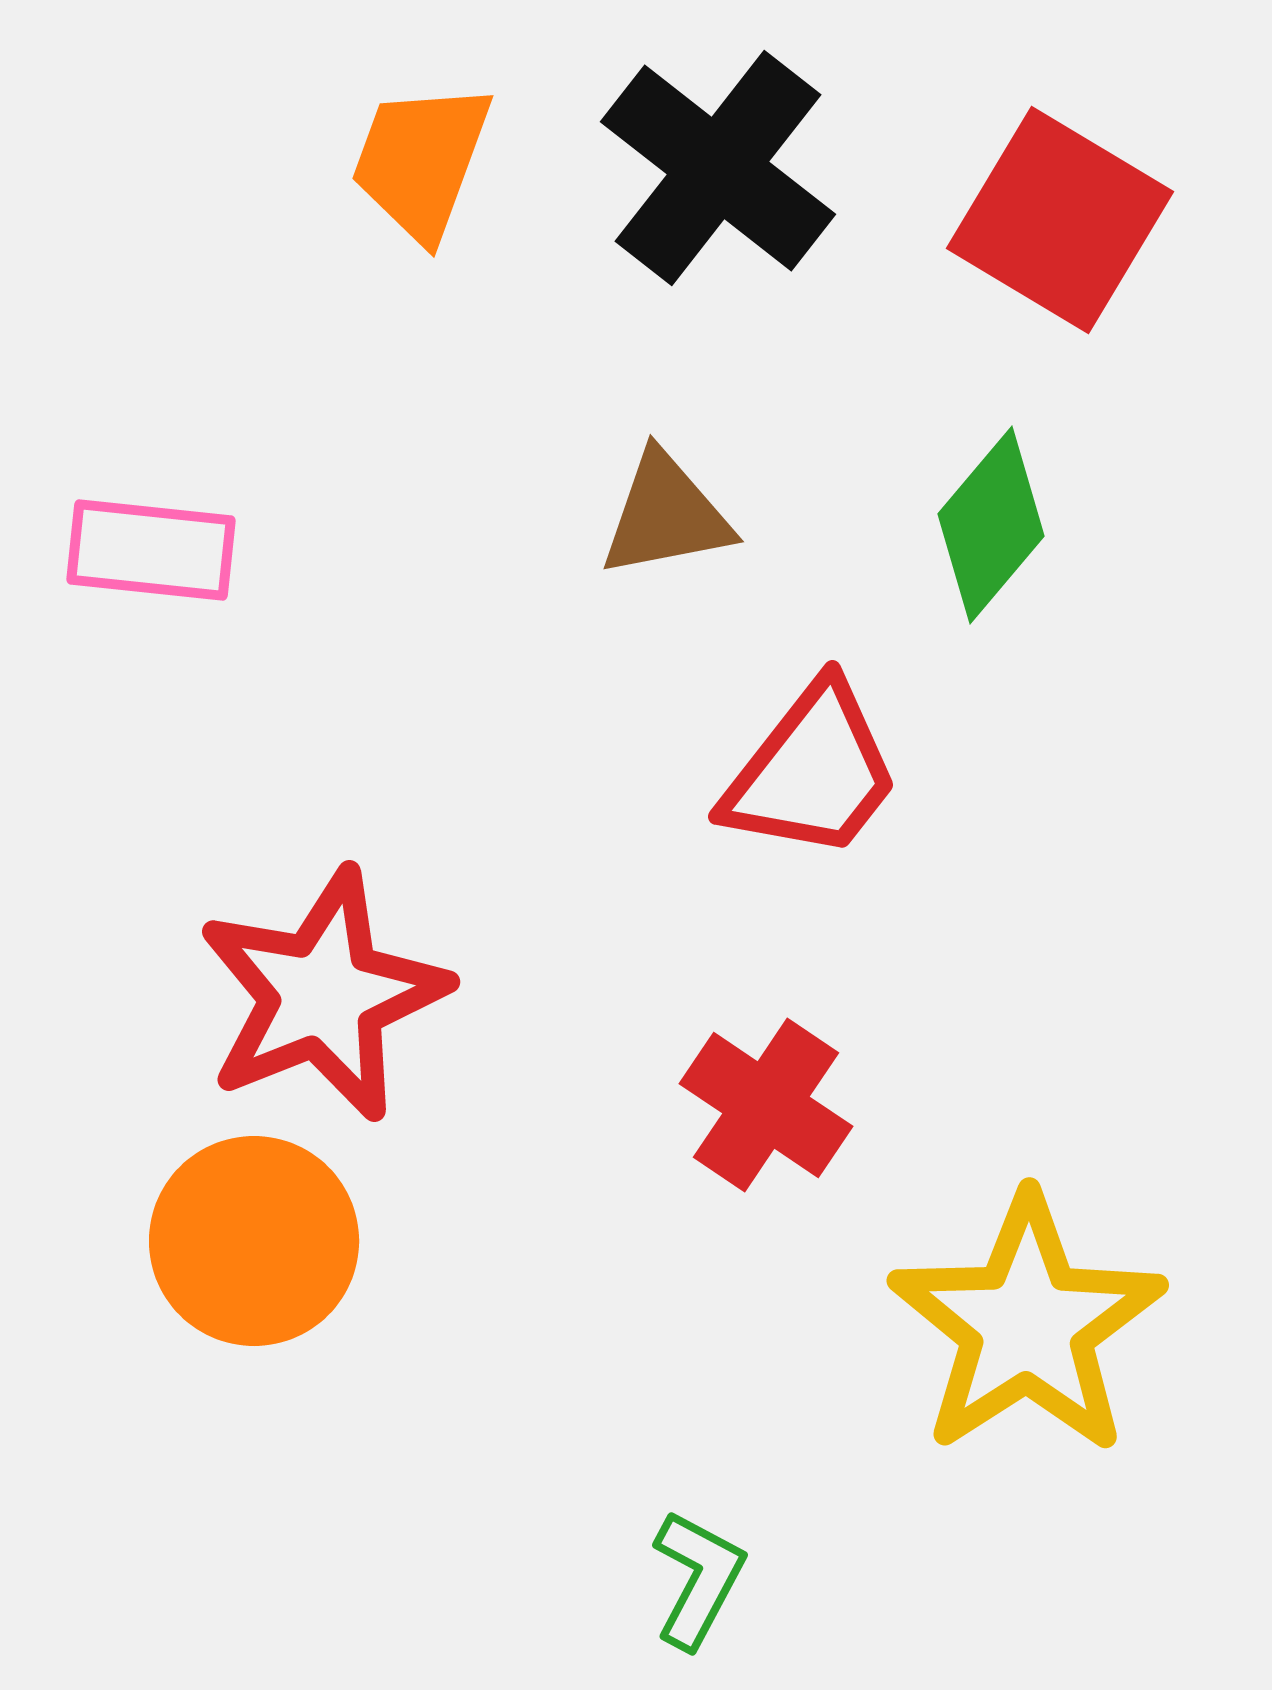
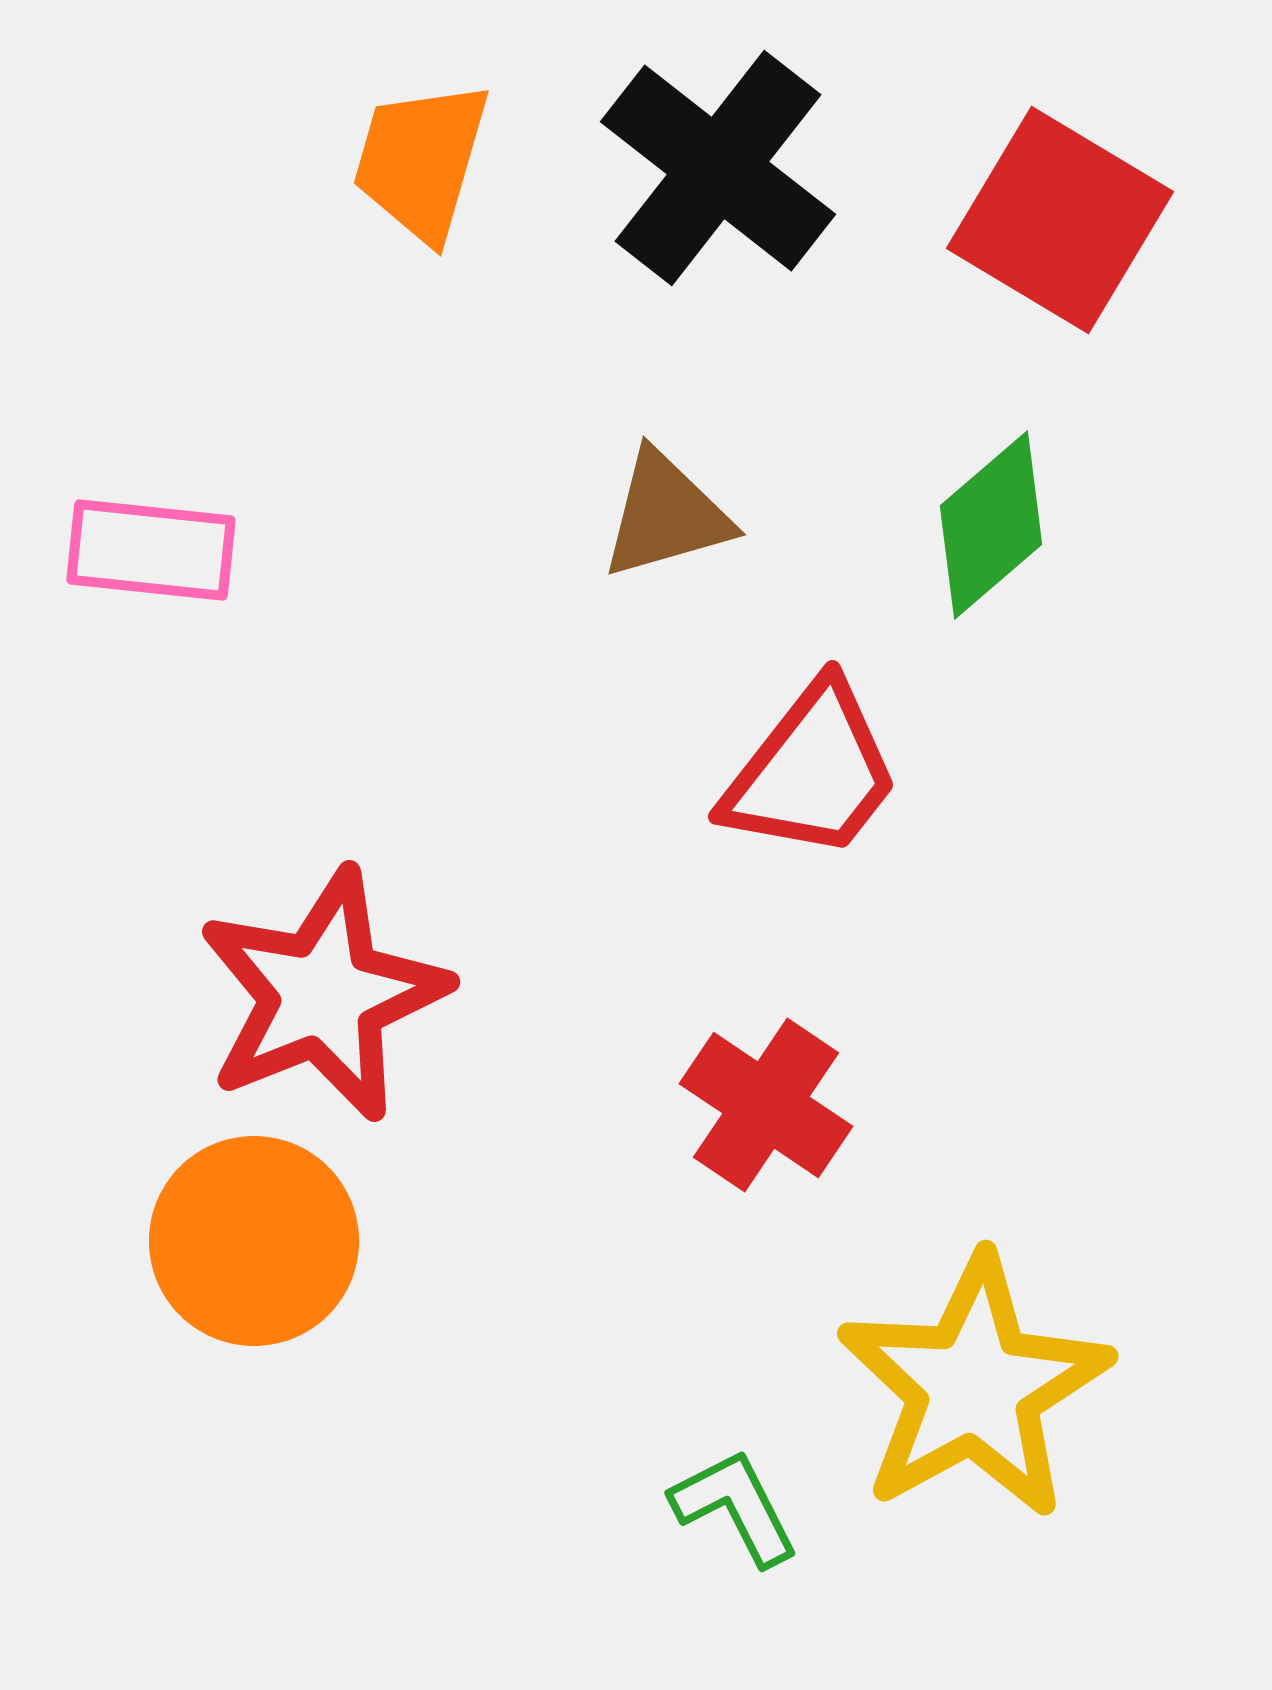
orange trapezoid: rotated 4 degrees counterclockwise
brown triangle: rotated 5 degrees counterclockwise
green diamond: rotated 9 degrees clockwise
yellow star: moved 53 px left, 62 px down; rotated 4 degrees clockwise
green L-shape: moved 37 px right, 72 px up; rotated 55 degrees counterclockwise
